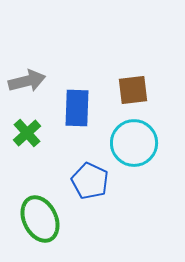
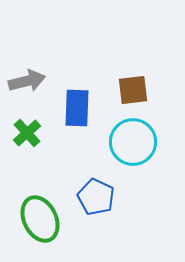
cyan circle: moved 1 px left, 1 px up
blue pentagon: moved 6 px right, 16 px down
